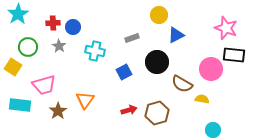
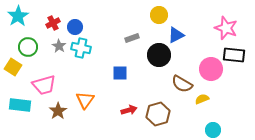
cyan star: moved 2 px down
red cross: rotated 24 degrees counterclockwise
blue circle: moved 2 px right
cyan cross: moved 14 px left, 3 px up
black circle: moved 2 px right, 7 px up
blue square: moved 4 px left, 1 px down; rotated 28 degrees clockwise
yellow semicircle: rotated 32 degrees counterclockwise
brown hexagon: moved 1 px right, 1 px down
